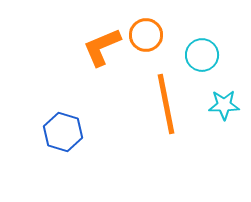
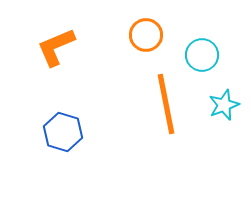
orange L-shape: moved 46 px left
cyan star: rotated 20 degrees counterclockwise
